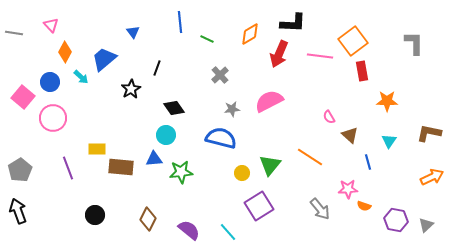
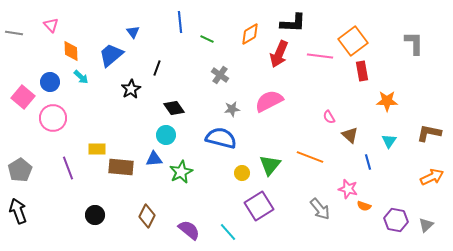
orange diamond at (65, 52): moved 6 px right, 1 px up; rotated 30 degrees counterclockwise
blue trapezoid at (104, 59): moved 7 px right, 4 px up
gray cross at (220, 75): rotated 12 degrees counterclockwise
orange line at (310, 157): rotated 12 degrees counterclockwise
green star at (181, 172): rotated 20 degrees counterclockwise
pink star at (348, 189): rotated 18 degrees clockwise
brown diamond at (148, 219): moved 1 px left, 3 px up
